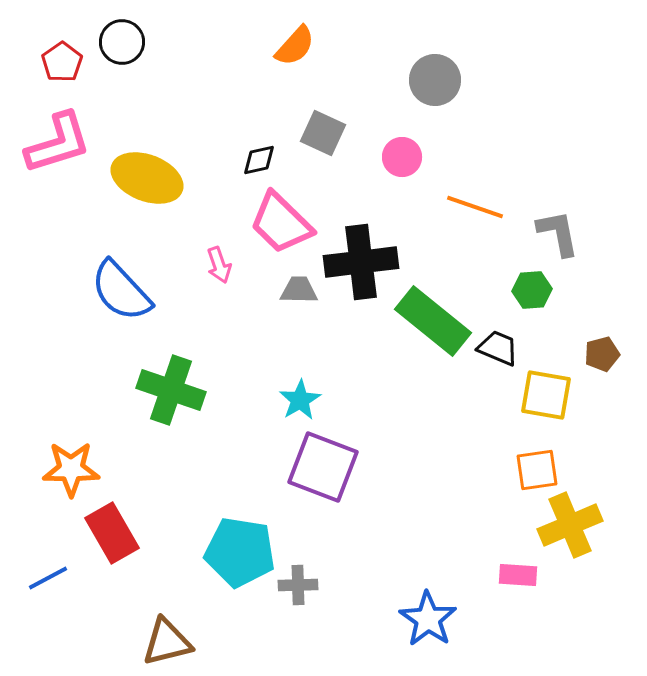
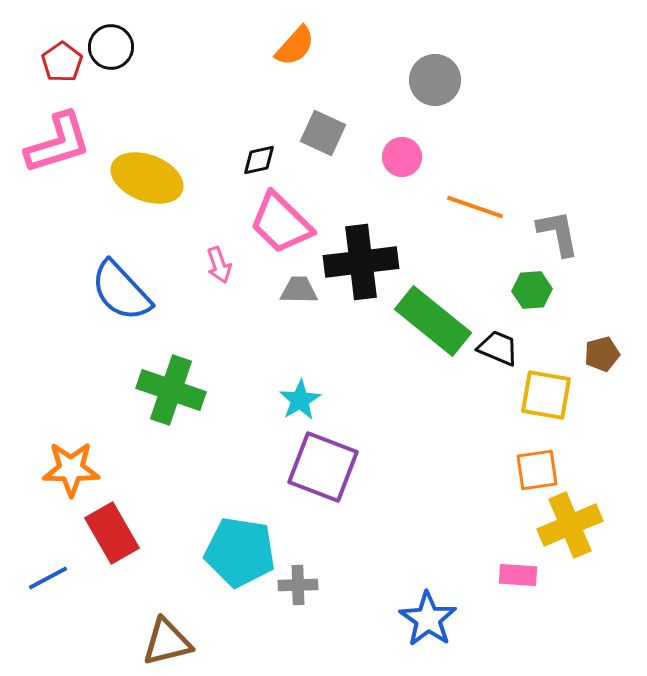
black circle: moved 11 px left, 5 px down
